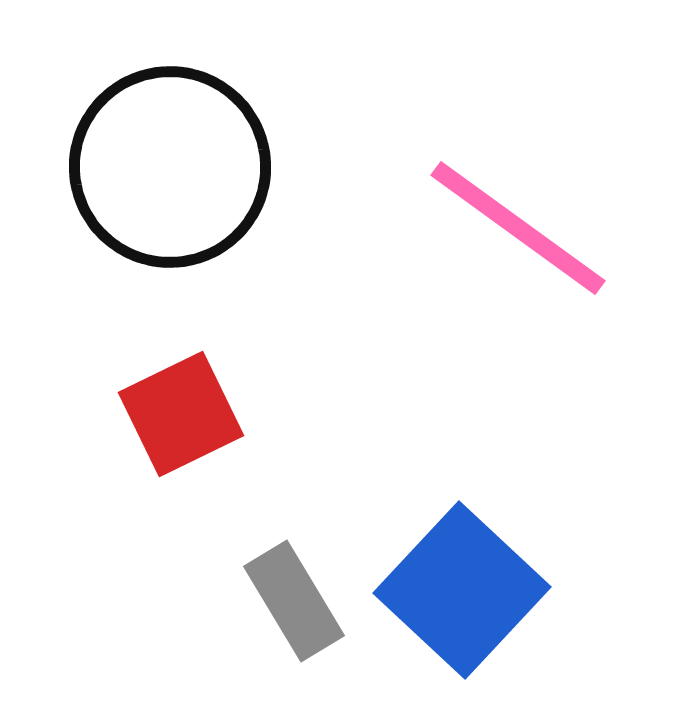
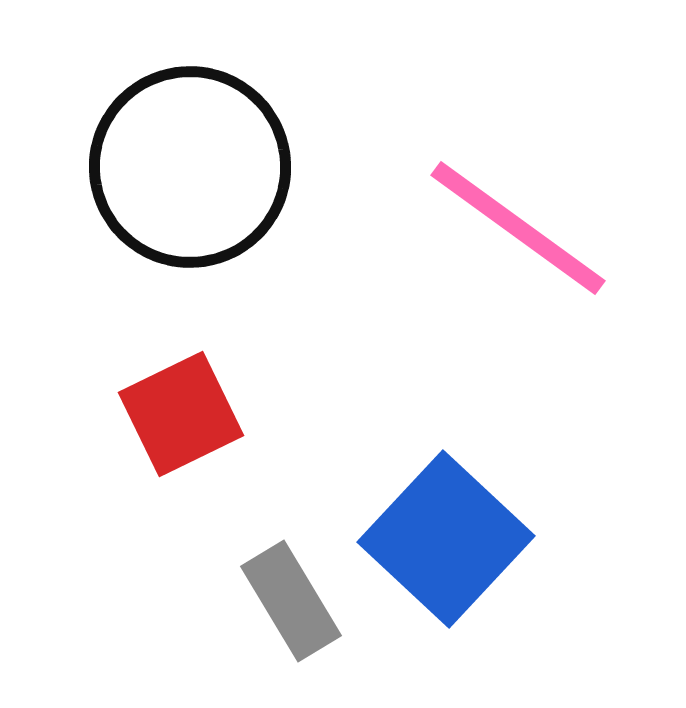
black circle: moved 20 px right
blue square: moved 16 px left, 51 px up
gray rectangle: moved 3 px left
